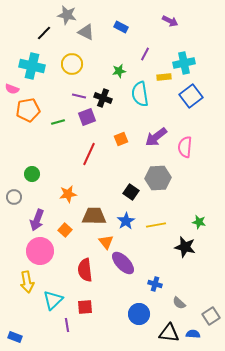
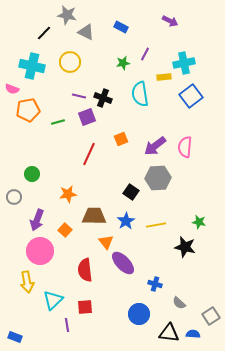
yellow circle at (72, 64): moved 2 px left, 2 px up
green star at (119, 71): moved 4 px right, 8 px up
purple arrow at (156, 137): moved 1 px left, 9 px down
